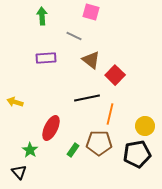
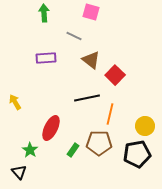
green arrow: moved 2 px right, 3 px up
yellow arrow: rotated 42 degrees clockwise
